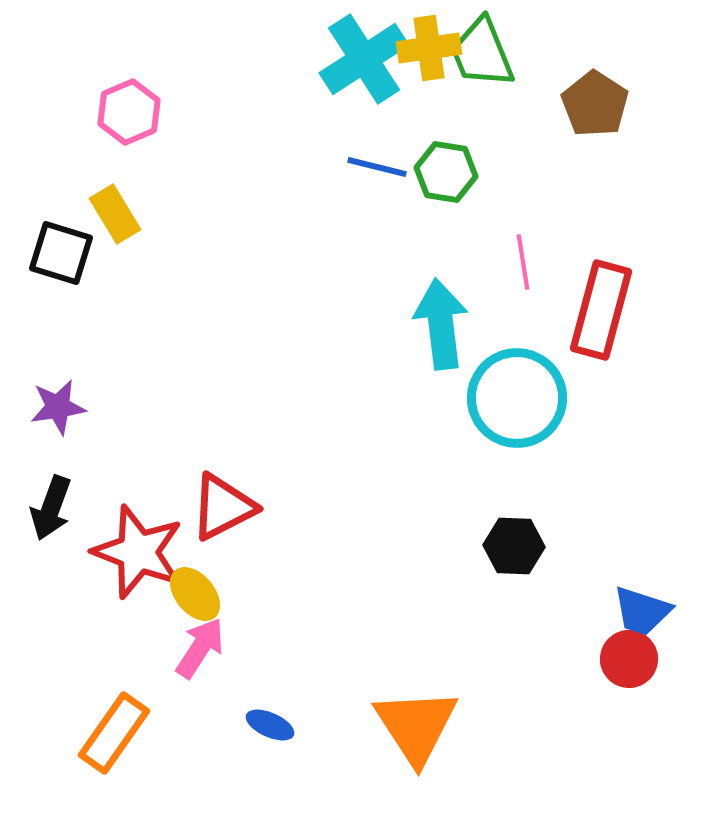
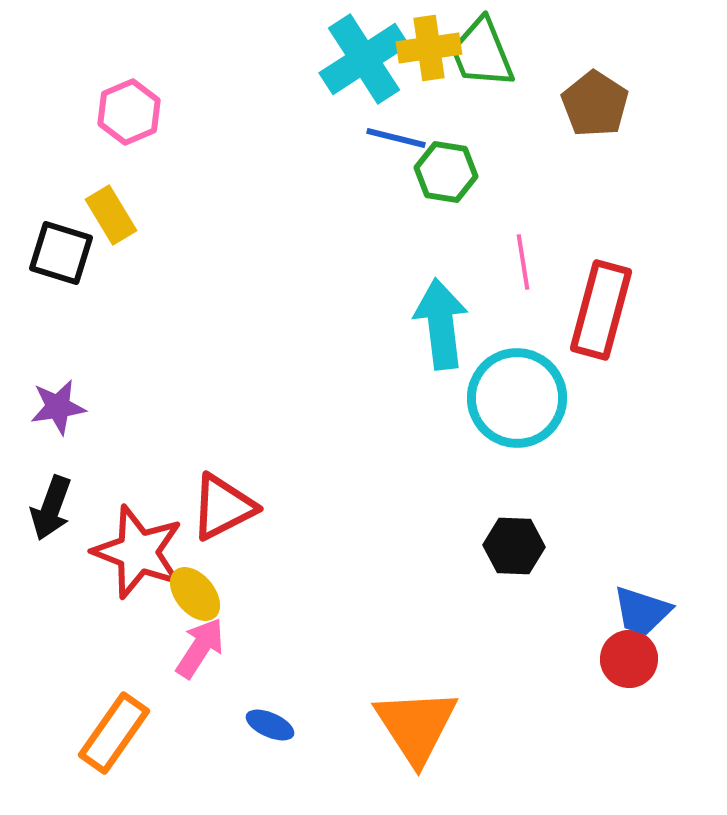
blue line: moved 19 px right, 29 px up
yellow rectangle: moved 4 px left, 1 px down
